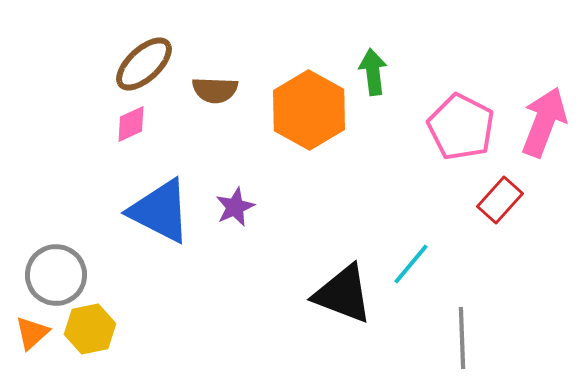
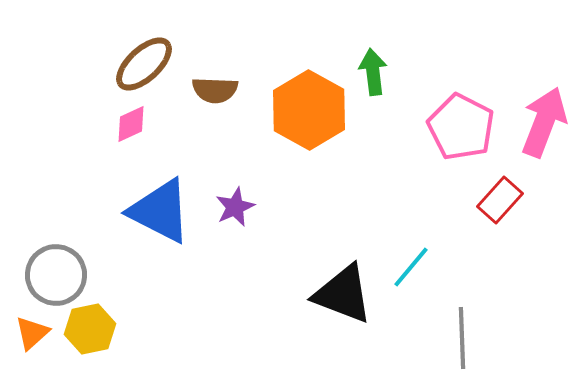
cyan line: moved 3 px down
